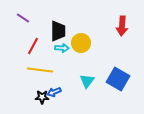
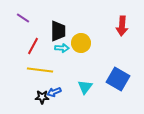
cyan triangle: moved 2 px left, 6 px down
